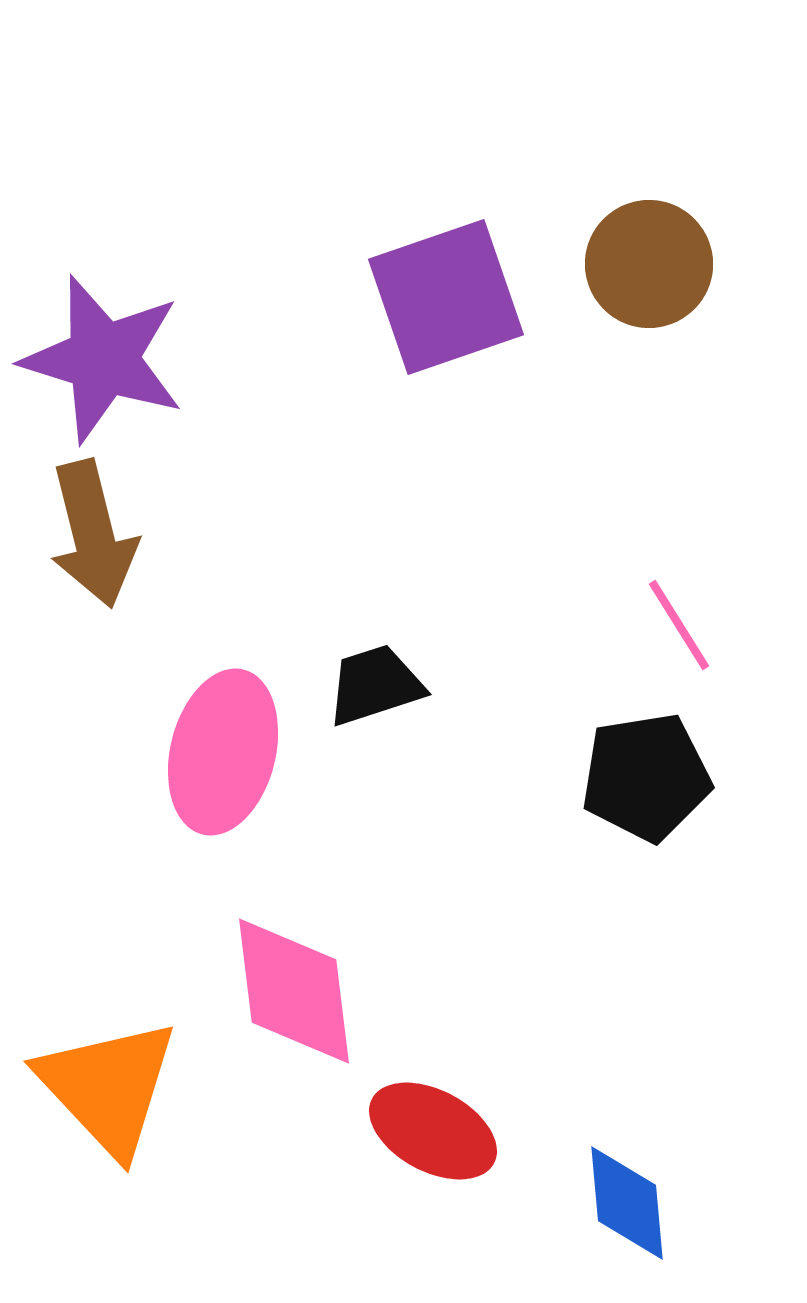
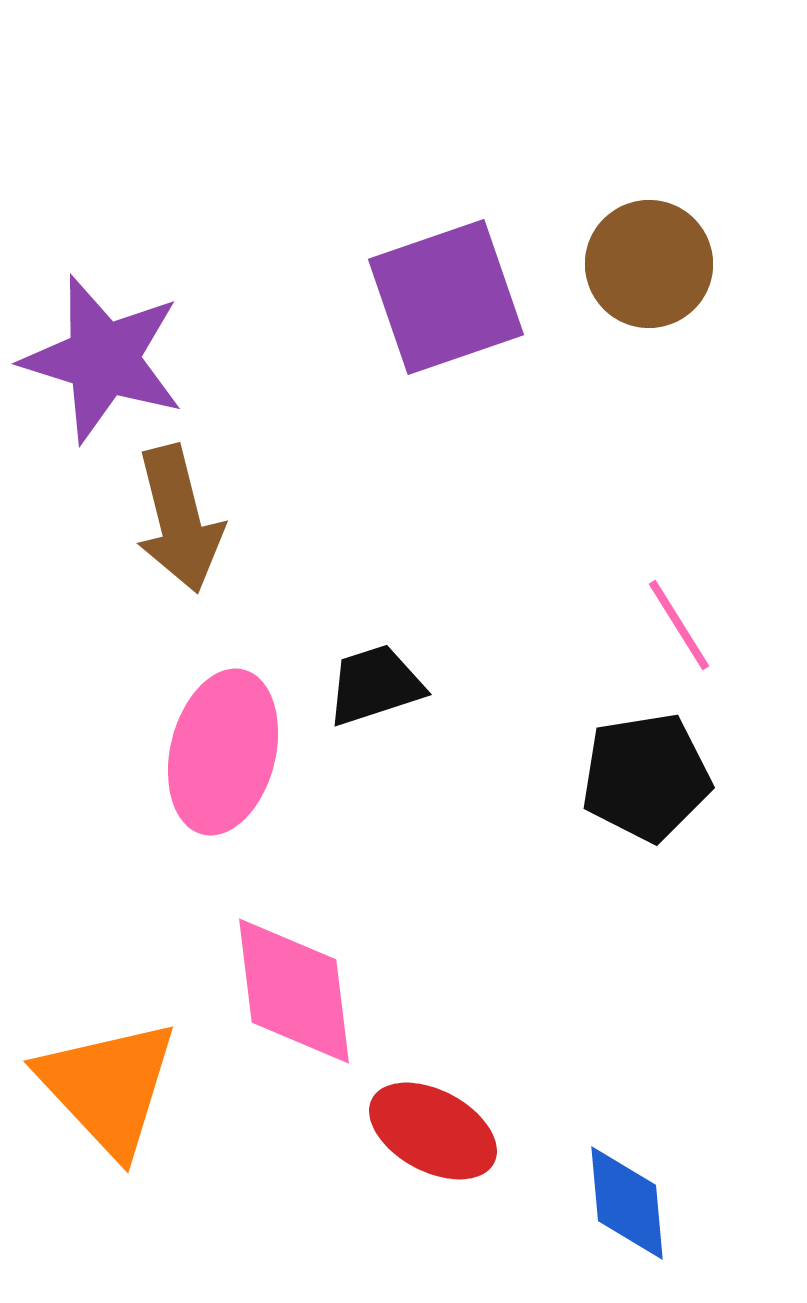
brown arrow: moved 86 px right, 15 px up
